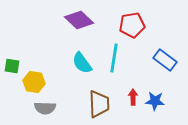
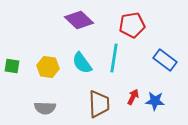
yellow hexagon: moved 14 px right, 15 px up
red arrow: rotated 28 degrees clockwise
